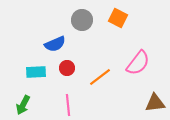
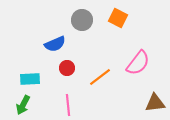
cyan rectangle: moved 6 px left, 7 px down
